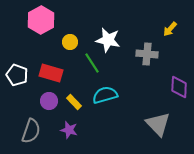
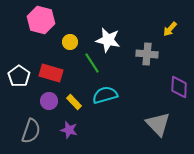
pink hexagon: rotated 16 degrees counterclockwise
white pentagon: moved 2 px right, 1 px down; rotated 15 degrees clockwise
